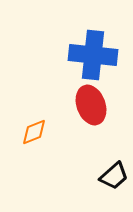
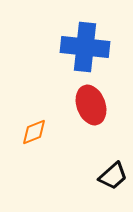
blue cross: moved 8 px left, 8 px up
black trapezoid: moved 1 px left
